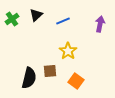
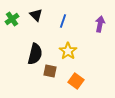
black triangle: rotated 32 degrees counterclockwise
blue line: rotated 48 degrees counterclockwise
brown square: rotated 16 degrees clockwise
black semicircle: moved 6 px right, 24 px up
